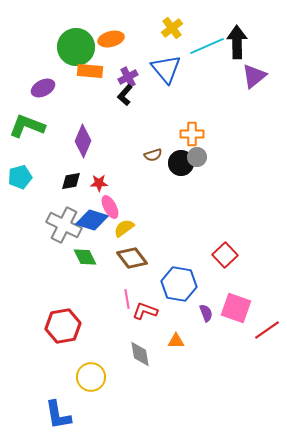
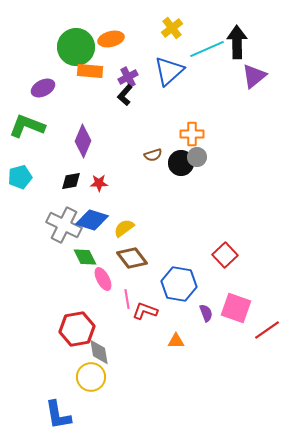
cyan line: moved 3 px down
blue triangle: moved 3 px right, 2 px down; rotated 28 degrees clockwise
pink ellipse: moved 7 px left, 72 px down
red hexagon: moved 14 px right, 3 px down
gray diamond: moved 41 px left, 2 px up
